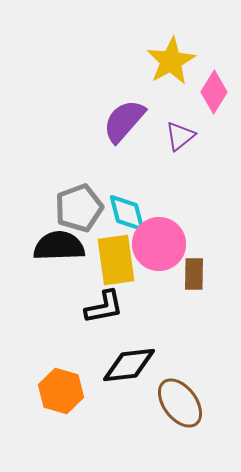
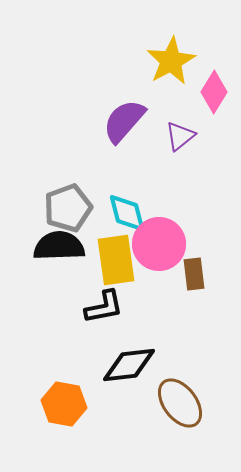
gray pentagon: moved 11 px left
brown rectangle: rotated 8 degrees counterclockwise
orange hexagon: moved 3 px right, 13 px down; rotated 6 degrees counterclockwise
